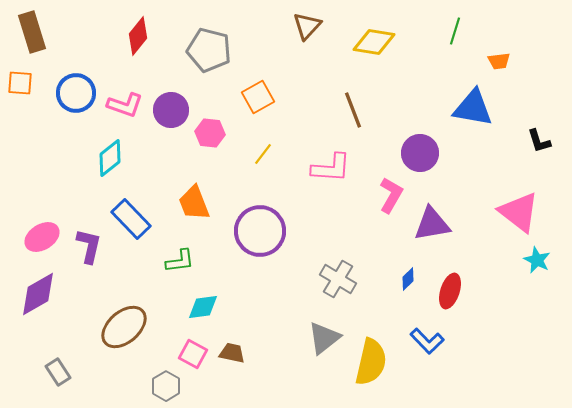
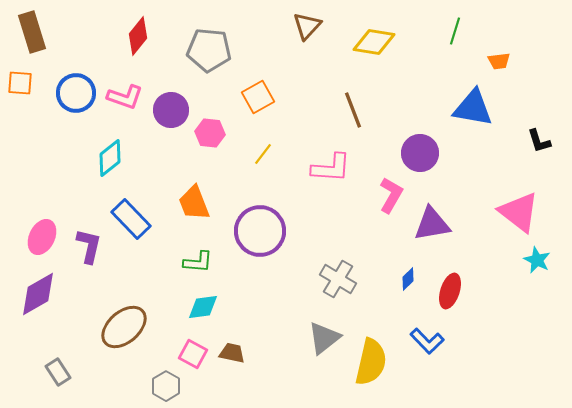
gray pentagon at (209, 50): rotated 9 degrees counterclockwise
pink L-shape at (125, 105): moved 8 px up
pink ellipse at (42, 237): rotated 32 degrees counterclockwise
green L-shape at (180, 261): moved 18 px right, 1 px down; rotated 12 degrees clockwise
